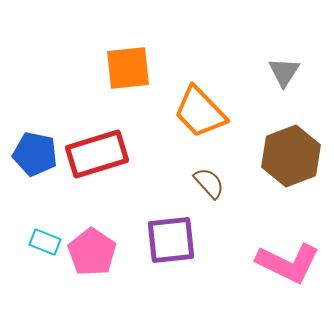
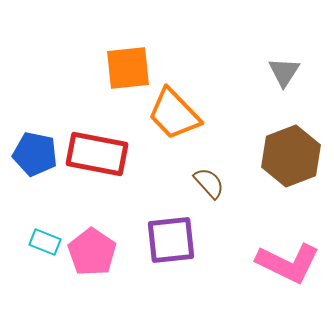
orange trapezoid: moved 26 px left, 2 px down
red rectangle: rotated 28 degrees clockwise
